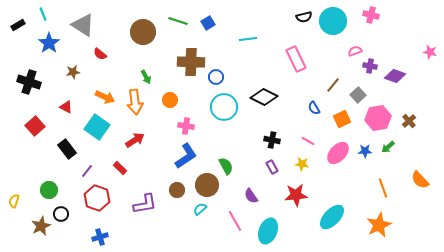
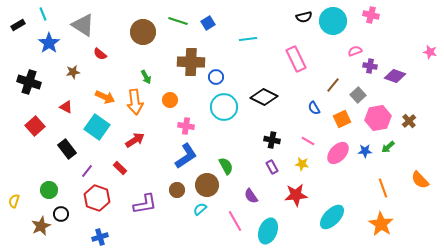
orange star at (379, 225): moved 2 px right, 1 px up; rotated 15 degrees counterclockwise
